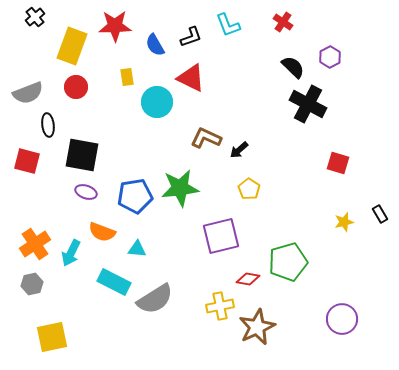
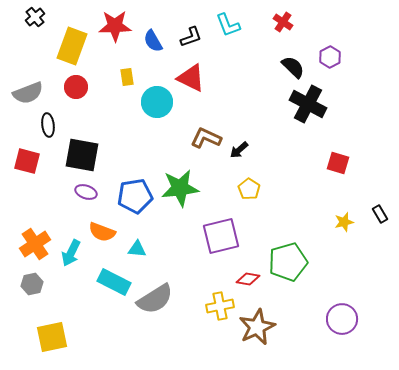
blue semicircle at (155, 45): moved 2 px left, 4 px up
